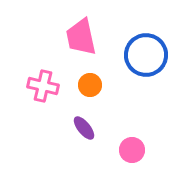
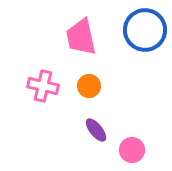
blue circle: moved 1 px left, 25 px up
orange circle: moved 1 px left, 1 px down
purple ellipse: moved 12 px right, 2 px down
